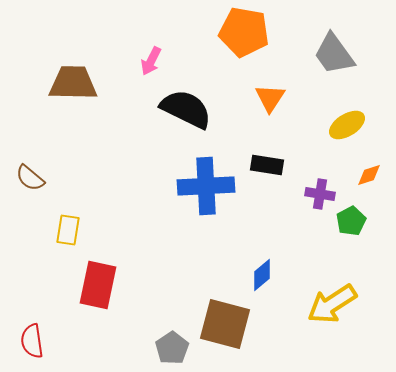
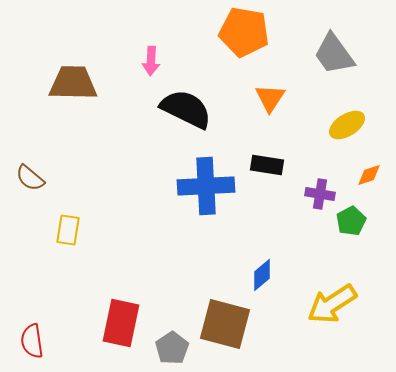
pink arrow: rotated 24 degrees counterclockwise
red rectangle: moved 23 px right, 38 px down
